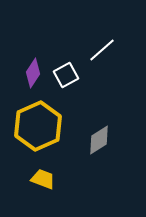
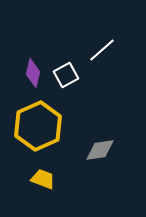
purple diamond: rotated 20 degrees counterclockwise
gray diamond: moved 1 px right, 10 px down; rotated 24 degrees clockwise
